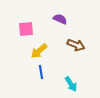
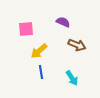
purple semicircle: moved 3 px right, 3 px down
brown arrow: moved 1 px right
cyan arrow: moved 1 px right, 6 px up
